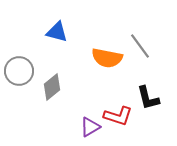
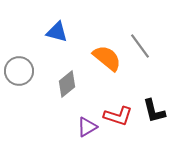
orange semicircle: rotated 152 degrees counterclockwise
gray diamond: moved 15 px right, 3 px up
black L-shape: moved 6 px right, 13 px down
purple triangle: moved 3 px left
